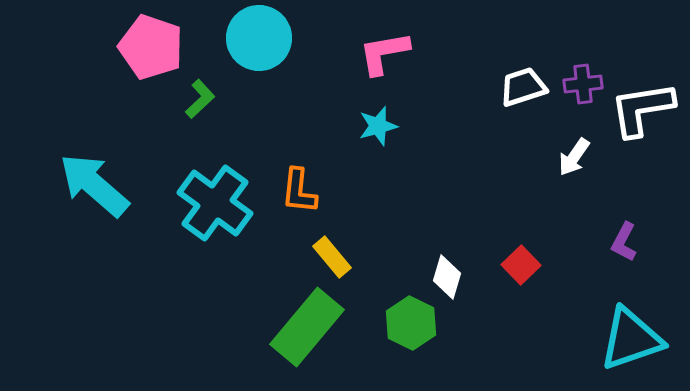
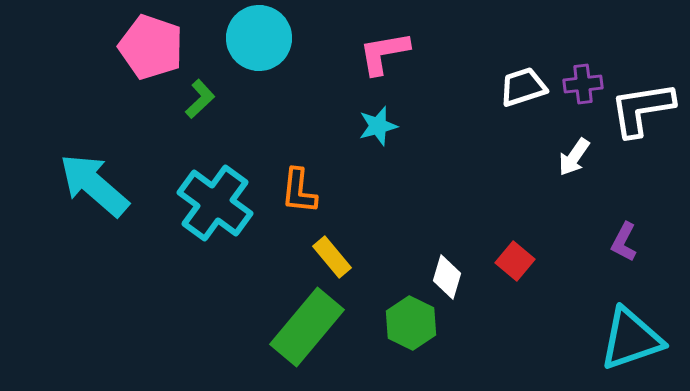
red square: moved 6 px left, 4 px up; rotated 6 degrees counterclockwise
